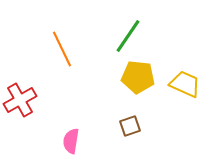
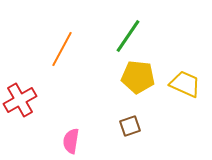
orange line: rotated 54 degrees clockwise
